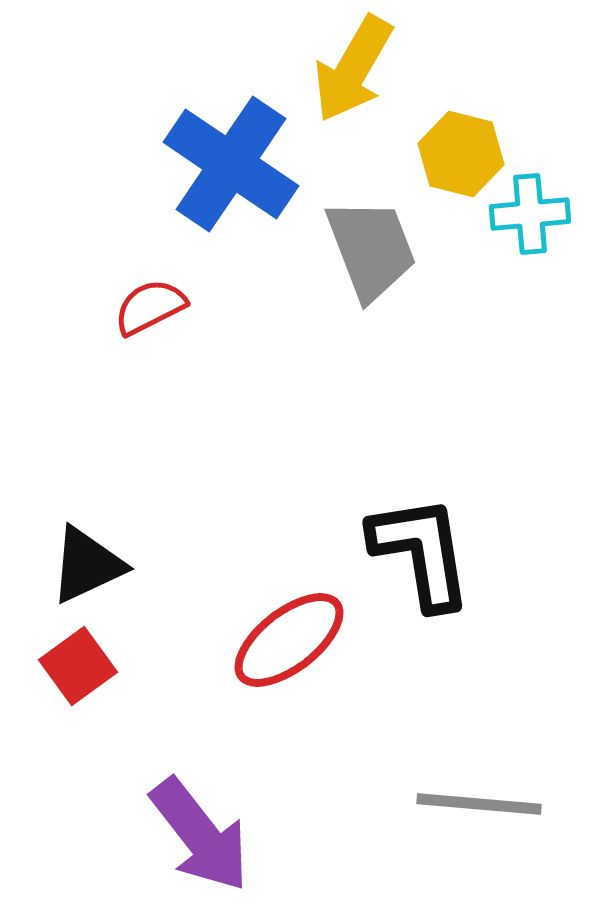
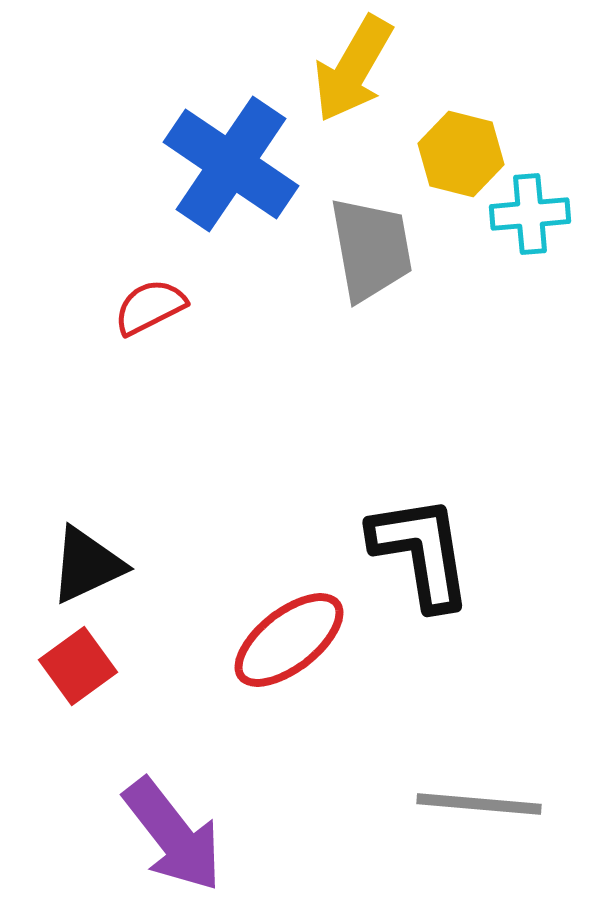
gray trapezoid: rotated 11 degrees clockwise
purple arrow: moved 27 px left
